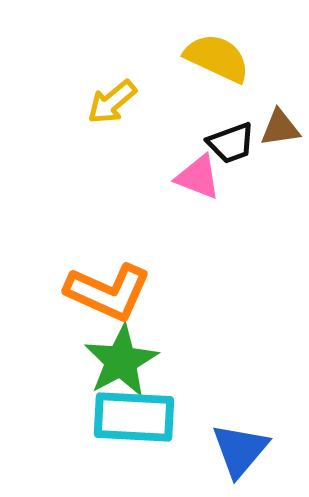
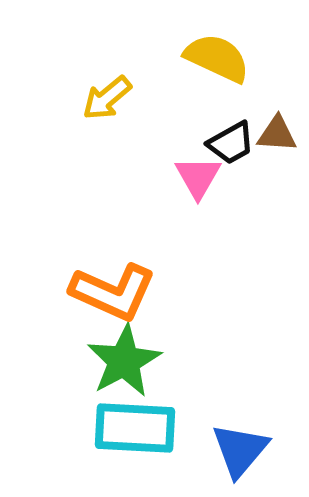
yellow arrow: moved 5 px left, 4 px up
brown triangle: moved 3 px left, 6 px down; rotated 12 degrees clockwise
black trapezoid: rotated 9 degrees counterclockwise
pink triangle: rotated 39 degrees clockwise
orange L-shape: moved 5 px right
green star: moved 3 px right
cyan rectangle: moved 1 px right, 11 px down
